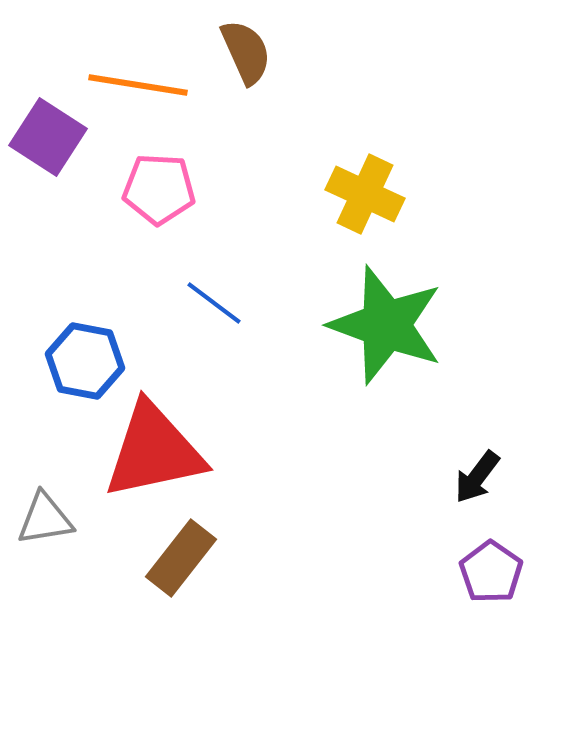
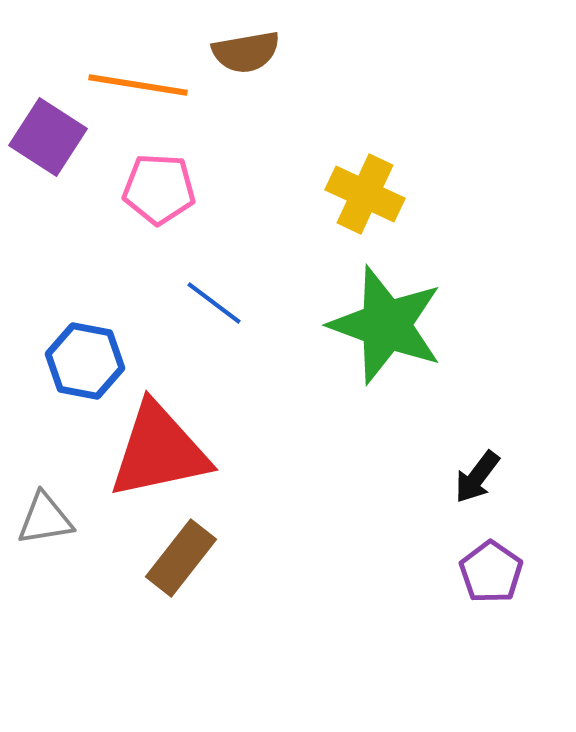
brown semicircle: rotated 104 degrees clockwise
red triangle: moved 5 px right
